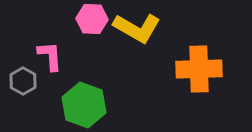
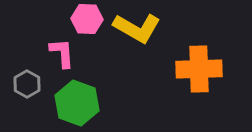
pink hexagon: moved 5 px left
pink L-shape: moved 12 px right, 3 px up
gray hexagon: moved 4 px right, 3 px down
green hexagon: moved 7 px left, 2 px up
